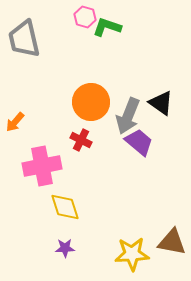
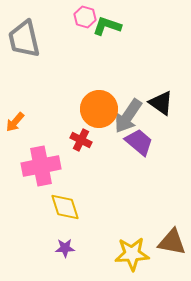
green L-shape: moved 1 px up
orange circle: moved 8 px right, 7 px down
gray arrow: rotated 12 degrees clockwise
pink cross: moved 1 px left
